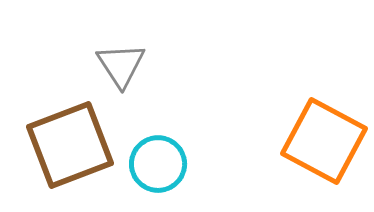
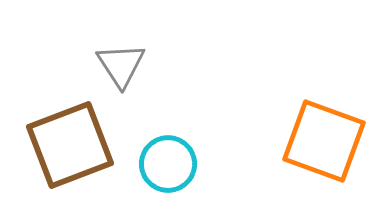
orange square: rotated 8 degrees counterclockwise
cyan circle: moved 10 px right
